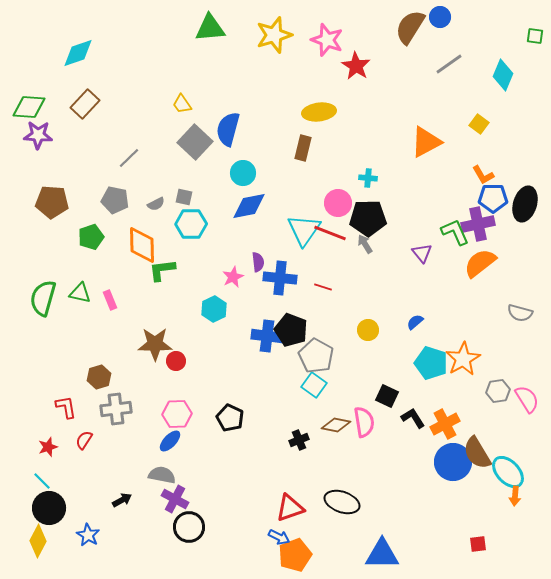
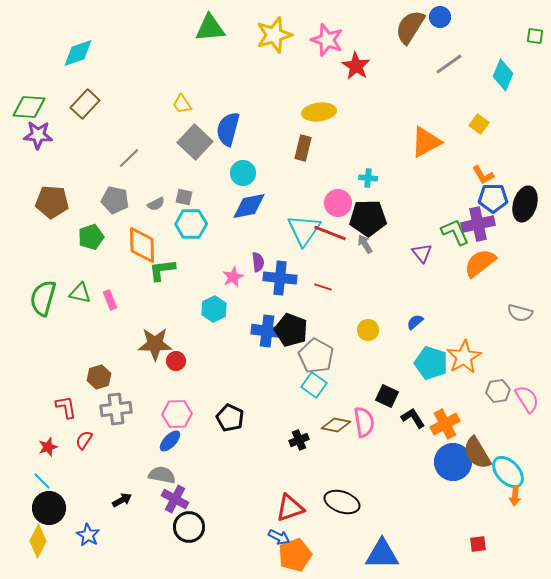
blue cross at (267, 336): moved 5 px up
orange star at (463, 359): moved 1 px right, 2 px up
